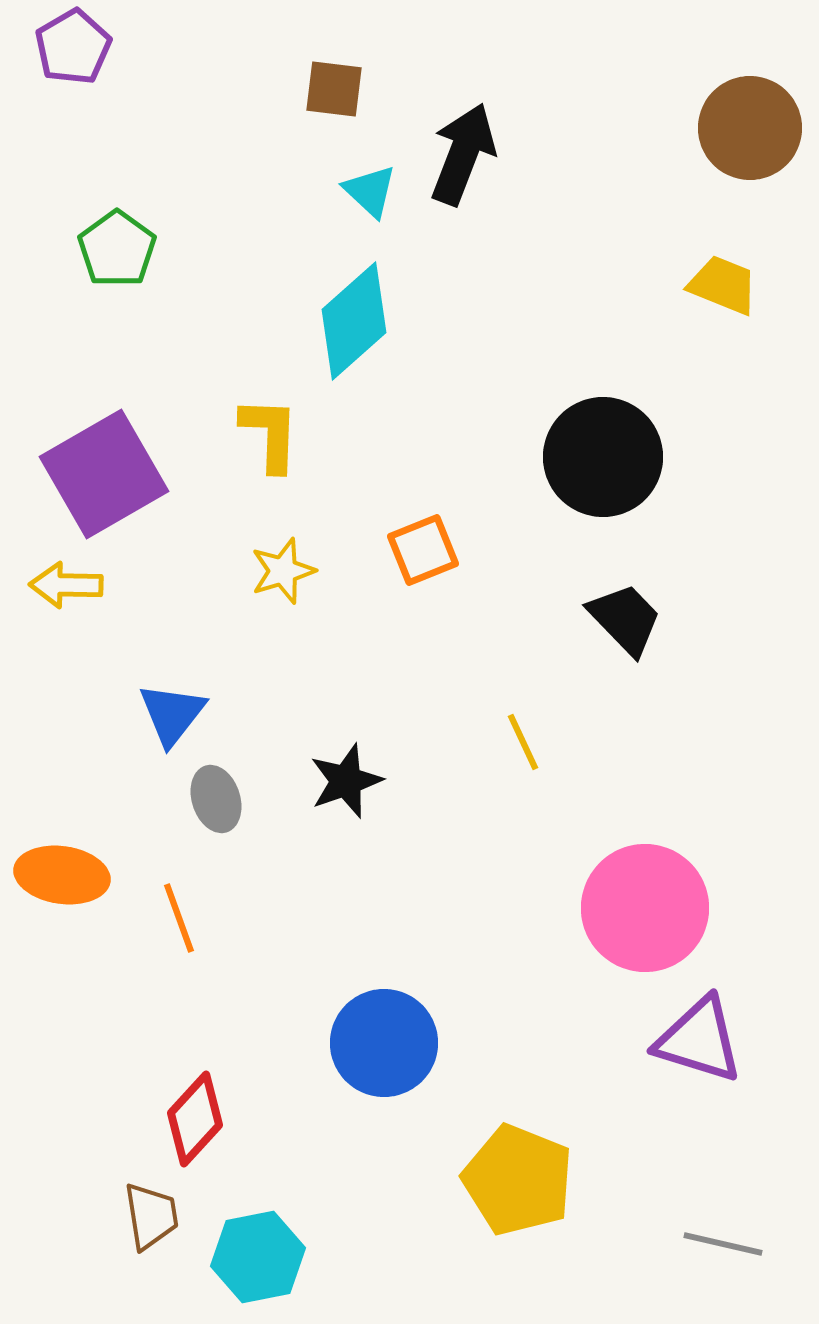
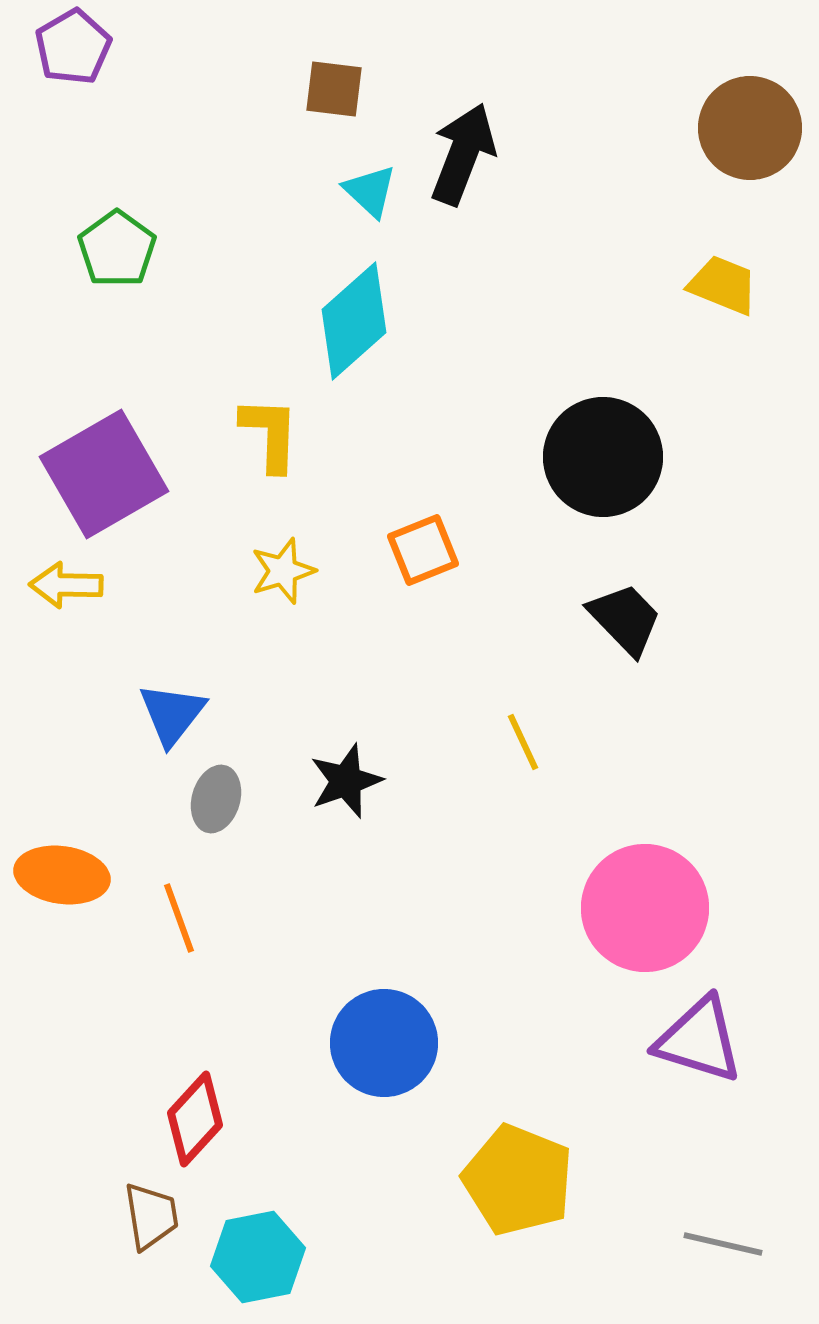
gray ellipse: rotated 34 degrees clockwise
